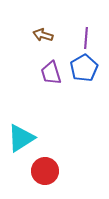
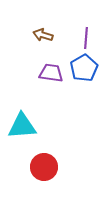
purple trapezoid: rotated 115 degrees clockwise
cyan triangle: moved 1 px right, 12 px up; rotated 28 degrees clockwise
red circle: moved 1 px left, 4 px up
